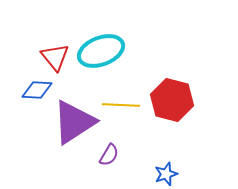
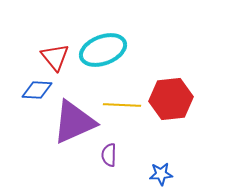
cyan ellipse: moved 2 px right, 1 px up
red hexagon: moved 1 px left, 1 px up; rotated 21 degrees counterclockwise
yellow line: moved 1 px right
purple triangle: rotated 9 degrees clockwise
purple semicircle: rotated 150 degrees clockwise
blue star: moved 5 px left; rotated 15 degrees clockwise
